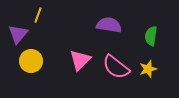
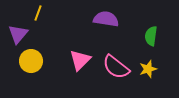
yellow line: moved 2 px up
purple semicircle: moved 3 px left, 6 px up
